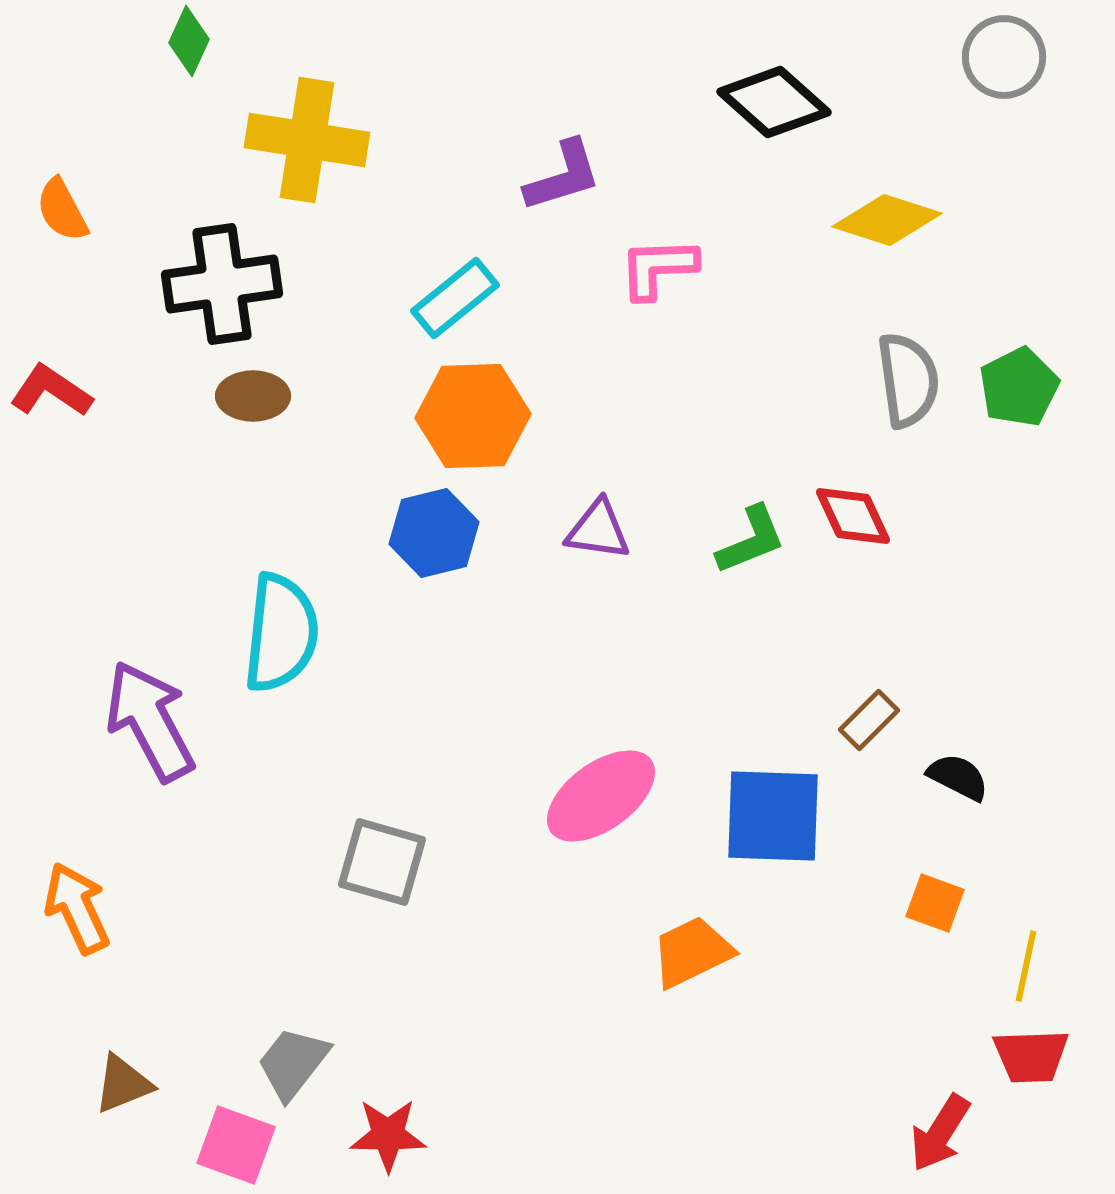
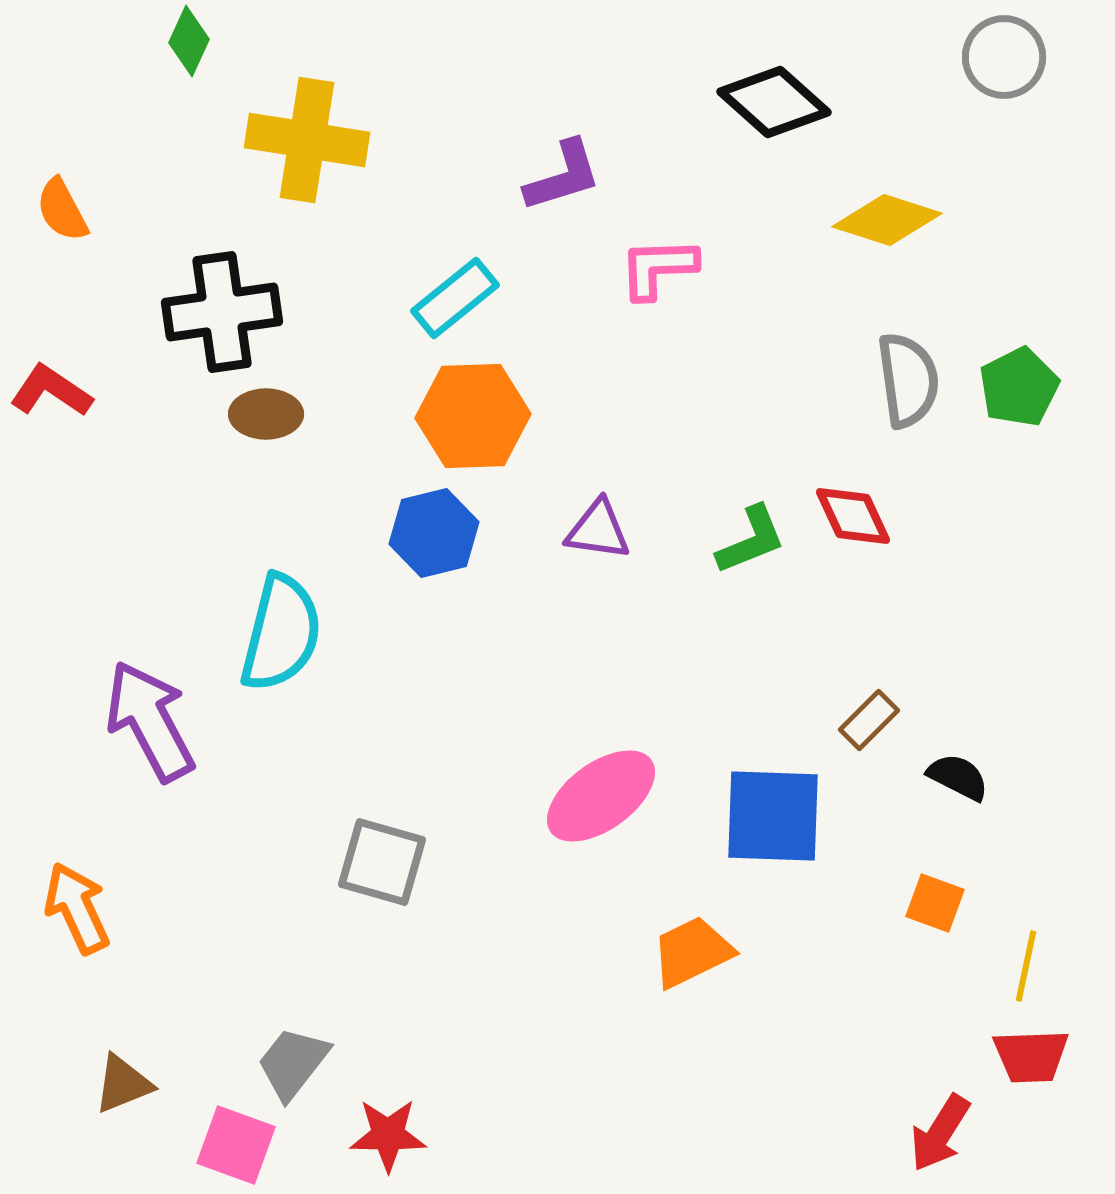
black cross: moved 28 px down
brown ellipse: moved 13 px right, 18 px down
cyan semicircle: rotated 8 degrees clockwise
